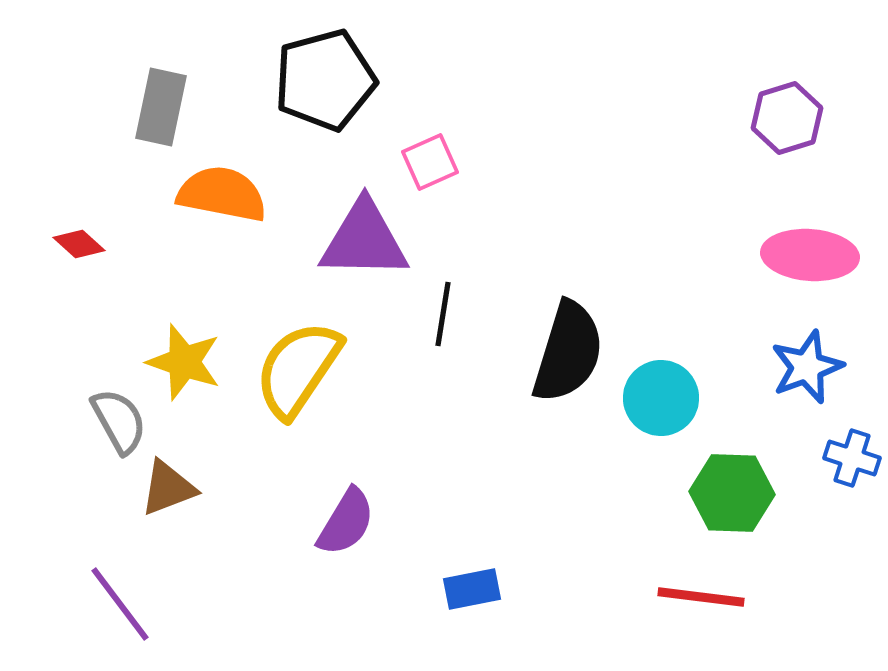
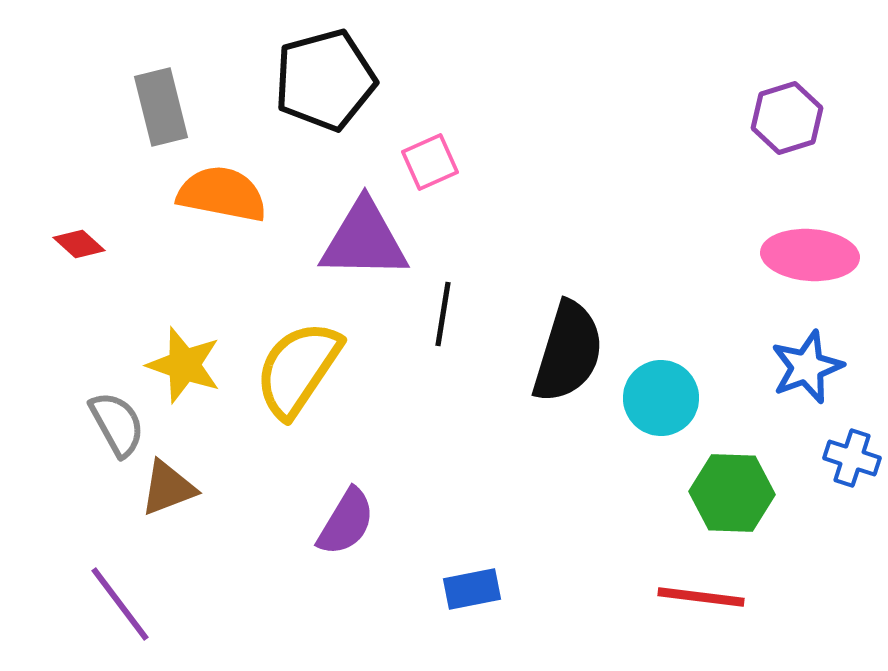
gray rectangle: rotated 26 degrees counterclockwise
yellow star: moved 3 px down
gray semicircle: moved 2 px left, 3 px down
